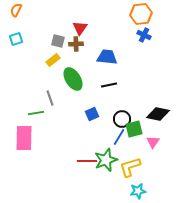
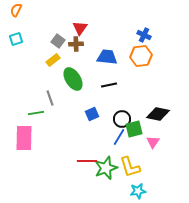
orange hexagon: moved 42 px down
gray square: rotated 24 degrees clockwise
green star: moved 8 px down
yellow L-shape: rotated 90 degrees counterclockwise
